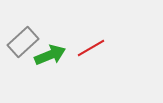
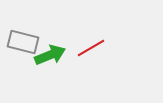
gray rectangle: rotated 56 degrees clockwise
